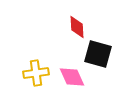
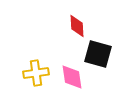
red diamond: moved 1 px up
pink diamond: rotated 16 degrees clockwise
